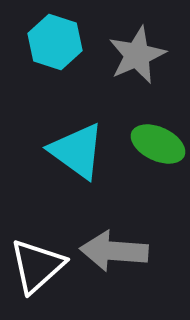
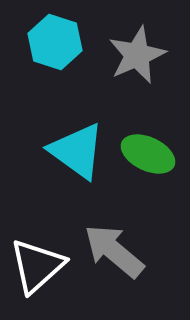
green ellipse: moved 10 px left, 10 px down
gray arrow: rotated 36 degrees clockwise
